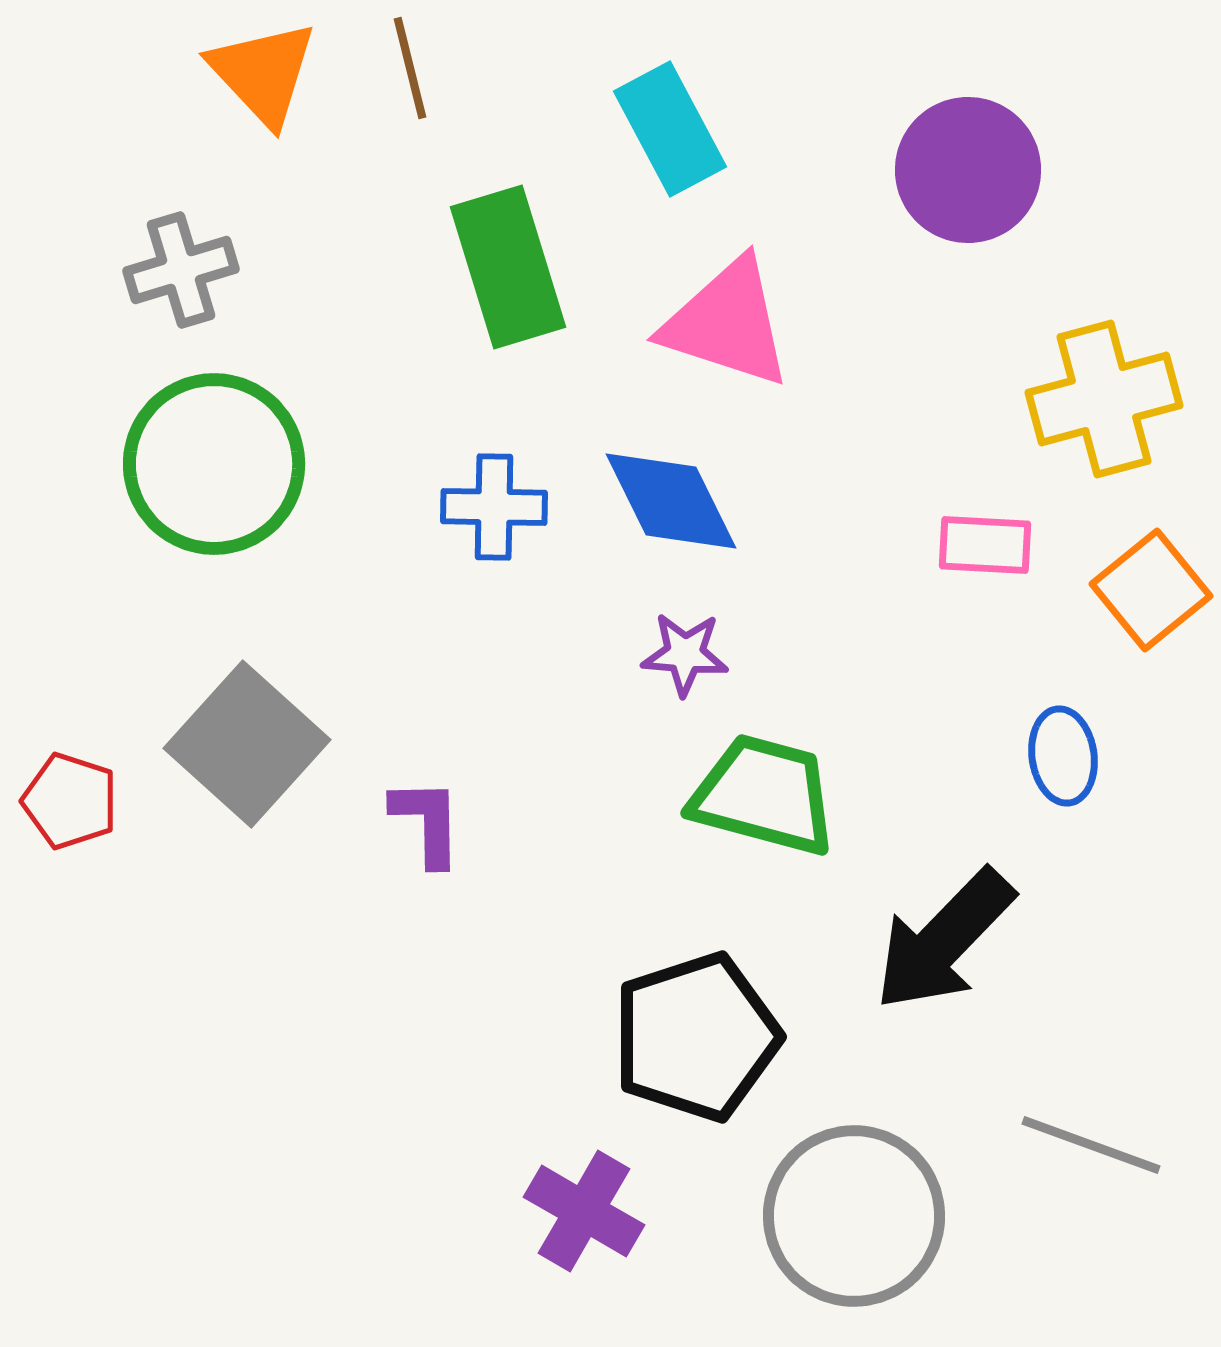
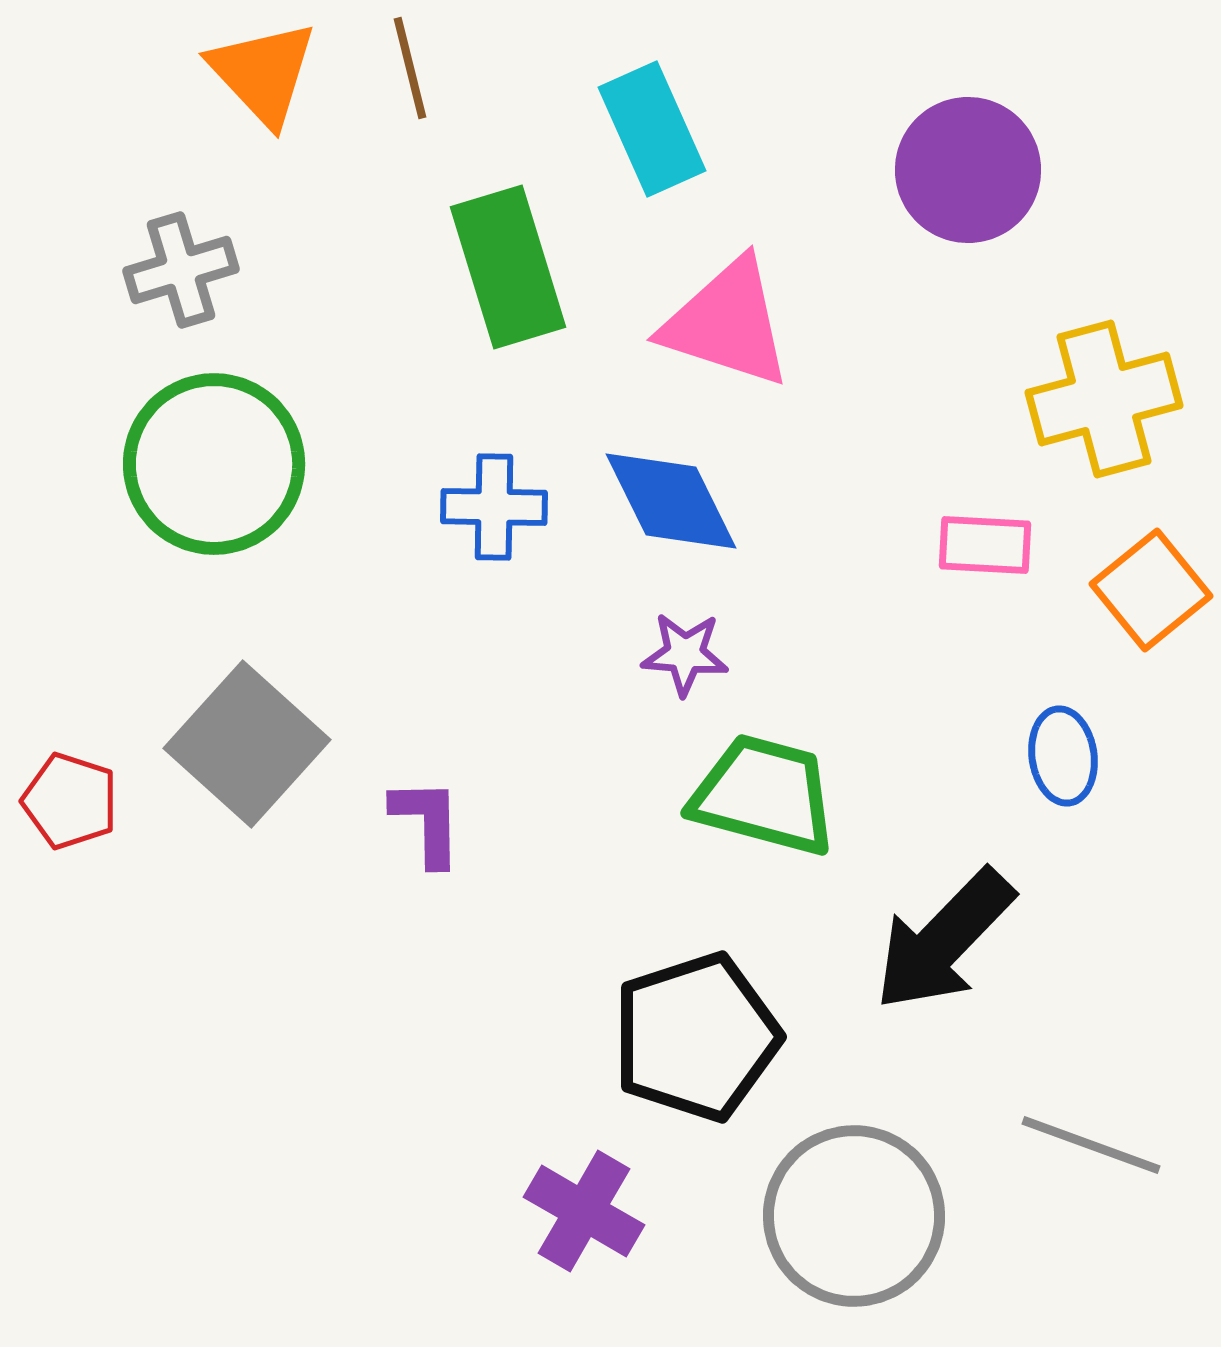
cyan rectangle: moved 18 px left; rotated 4 degrees clockwise
